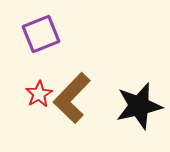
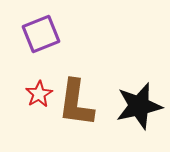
brown L-shape: moved 4 px right, 5 px down; rotated 36 degrees counterclockwise
